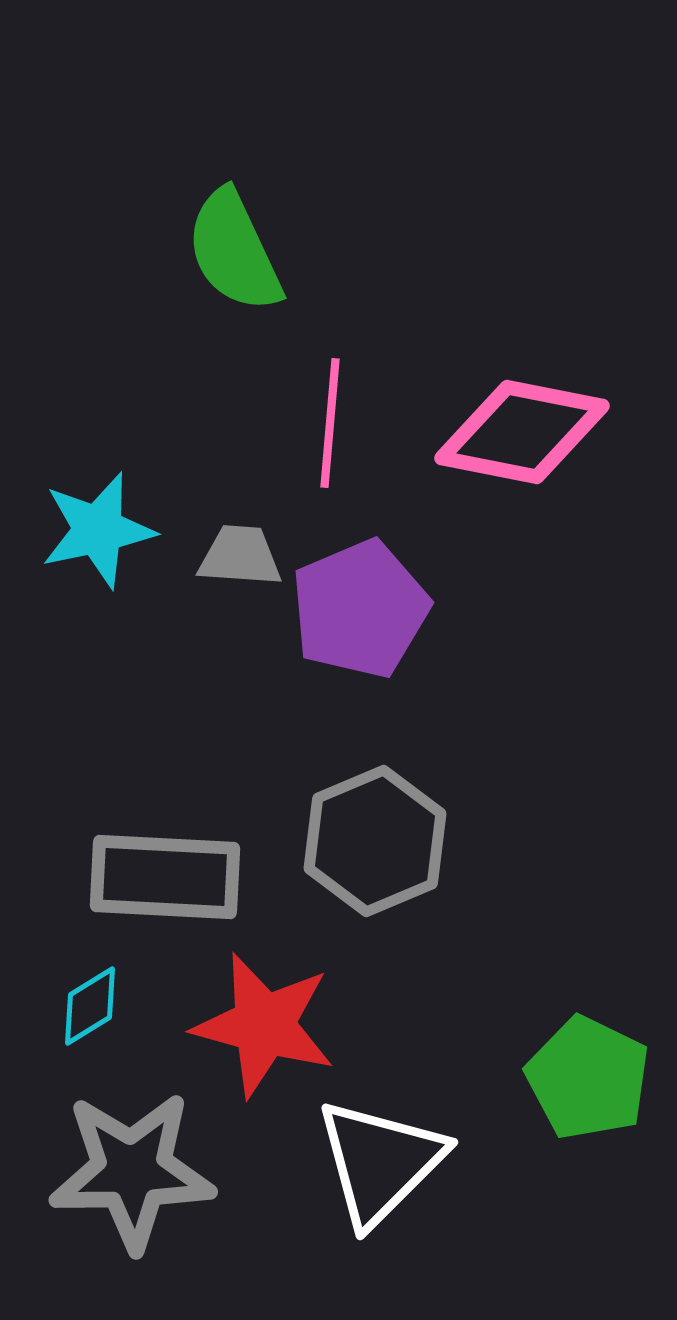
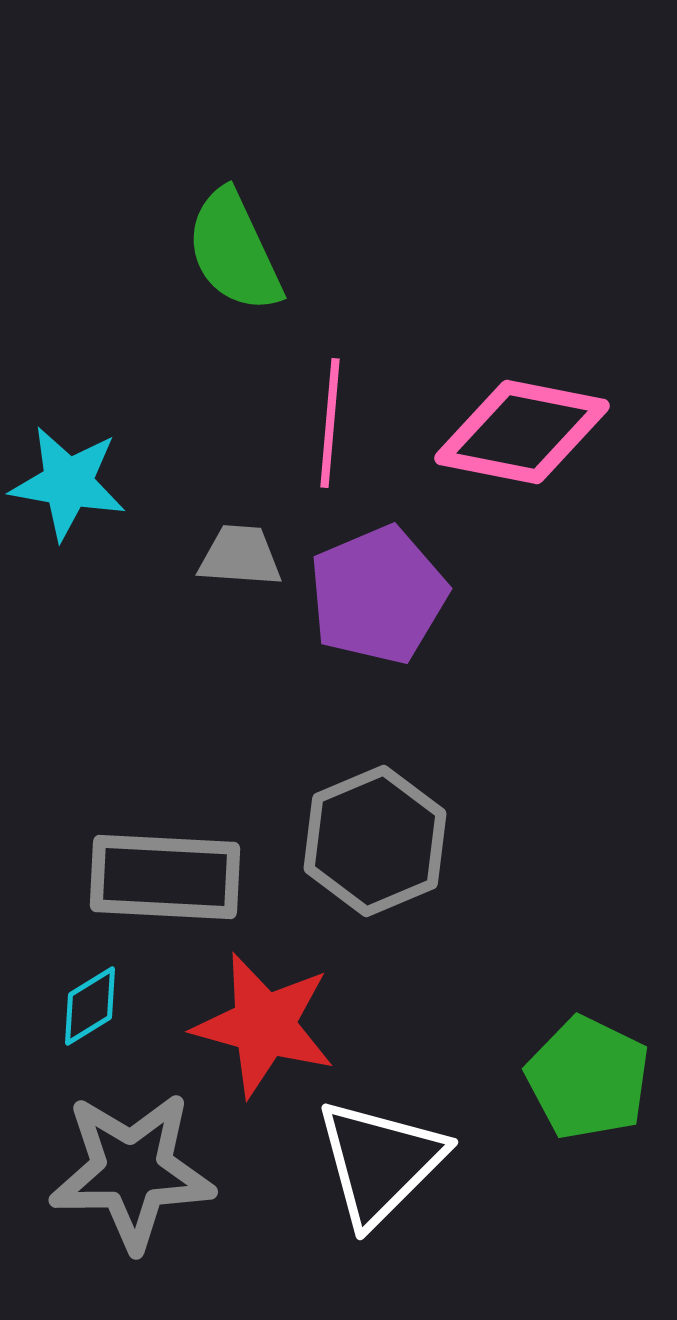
cyan star: moved 30 px left, 47 px up; rotated 22 degrees clockwise
purple pentagon: moved 18 px right, 14 px up
